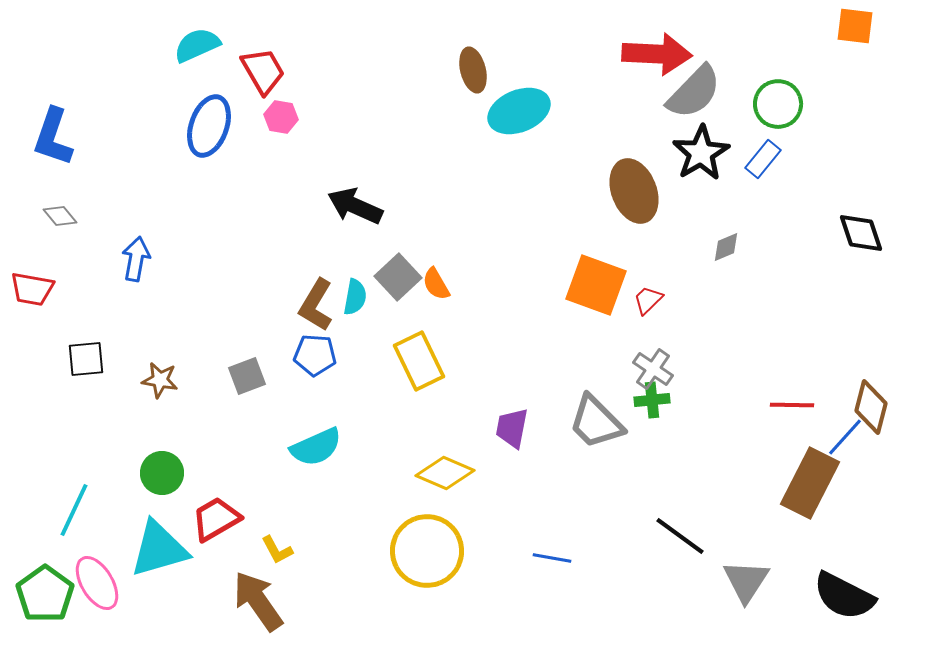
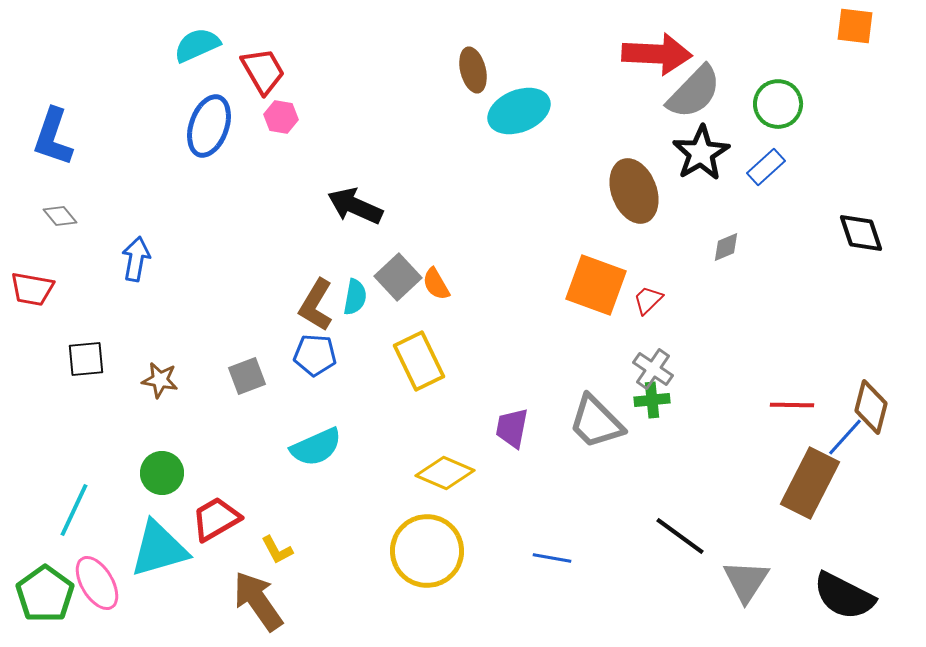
blue rectangle at (763, 159): moved 3 px right, 8 px down; rotated 9 degrees clockwise
